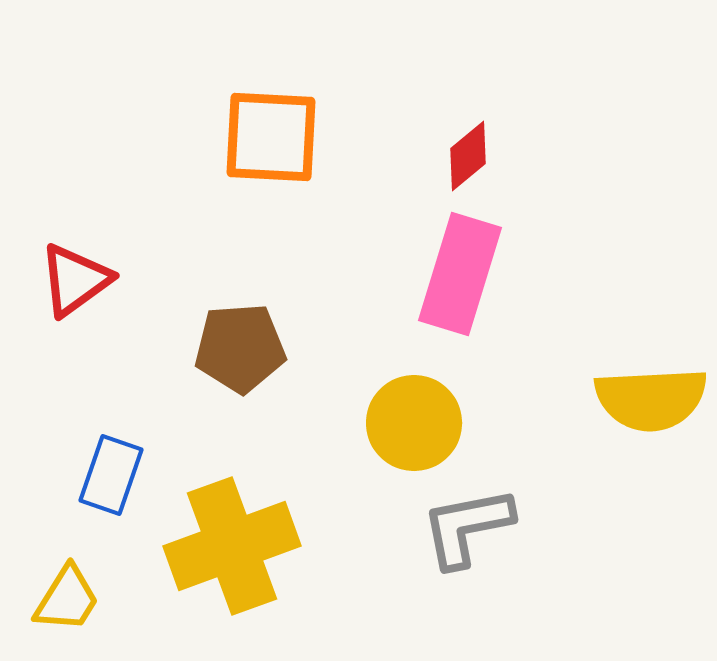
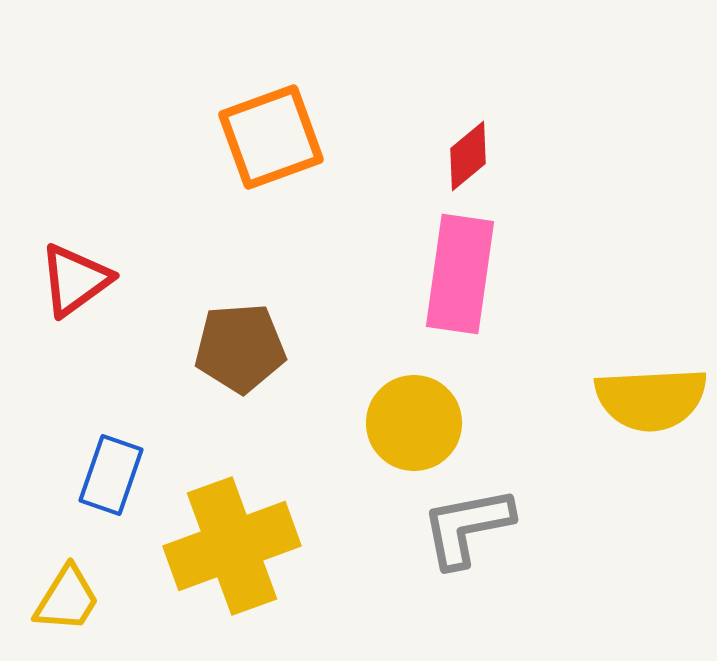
orange square: rotated 23 degrees counterclockwise
pink rectangle: rotated 9 degrees counterclockwise
